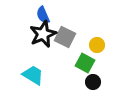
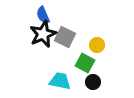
cyan trapezoid: moved 27 px right, 6 px down; rotated 20 degrees counterclockwise
